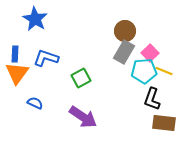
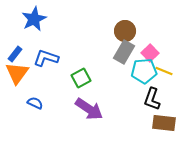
blue star: moved 1 px left; rotated 15 degrees clockwise
blue rectangle: rotated 35 degrees clockwise
purple arrow: moved 6 px right, 8 px up
